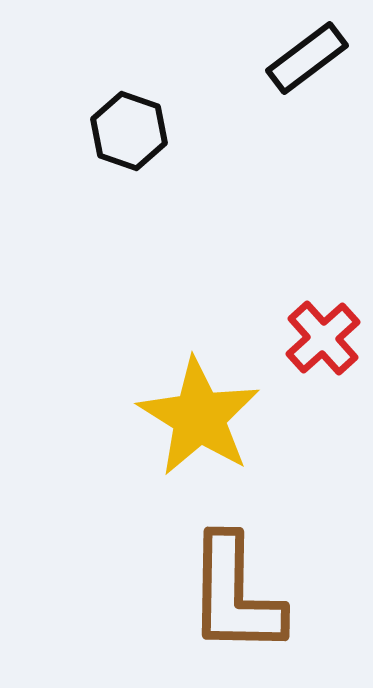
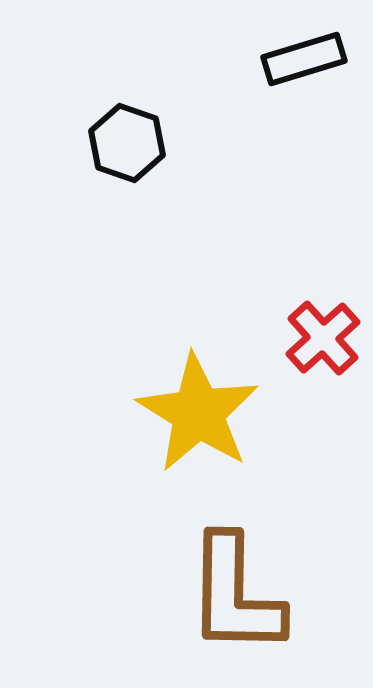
black rectangle: moved 3 px left, 1 px down; rotated 20 degrees clockwise
black hexagon: moved 2 px left, 12 px down
yellow star: moved 1 px left, 4 px up
